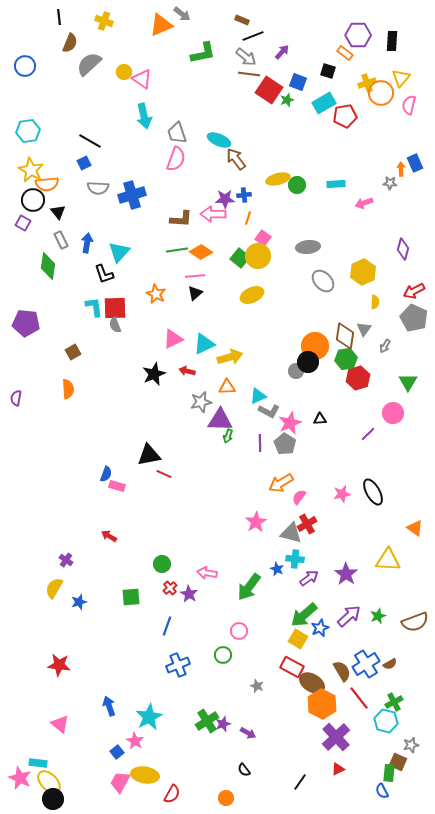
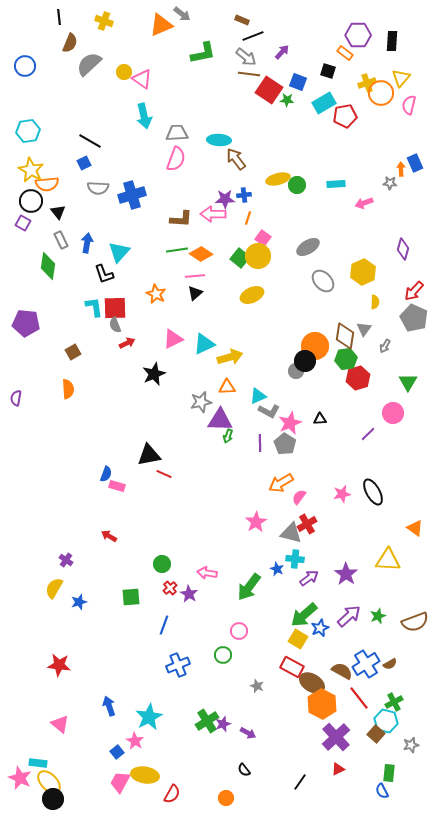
green star at (287, 100): rotated 24 degrees clockwise
gray trapezoid at (177, 133): rotated 105 degrees clockwise
cyan ellipse at (219, 140): rotated 20 degrees counterclockwise
black circle at (33, 200): moved 2 px left, 1 px down
gray ellipse at (308, 247): rotated 25 degrees counterclockwise
orange diamond at (201, 252): moved 2 px down
red arrow at (414, 291): rotated 20 degrees counterclockwise
black circle at (308, 362): moved 3 px left, 1 px up
red arrow at (187, 371): moved 60 px left, 28 px up; rotated 140 degrees clockwise
blue line at (167, 626): moved 3 px left, 1 px up
brown semicircle at (342, 671): rotated 30 degrees counterclockwise
brown square at (398, 762): moved 22 px left, 28 px up; rotated 18 degrees clockwise
